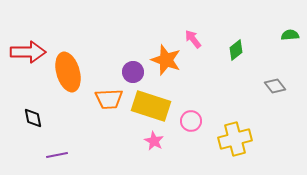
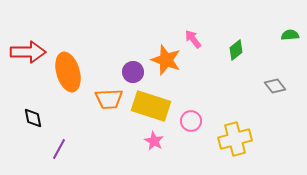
purple line: moved 2 px right, 6 px up; rotated 50 degrees counterclockwise
